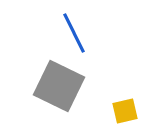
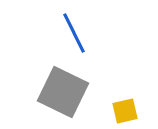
gray square: moved 4 px right, 6 px down
